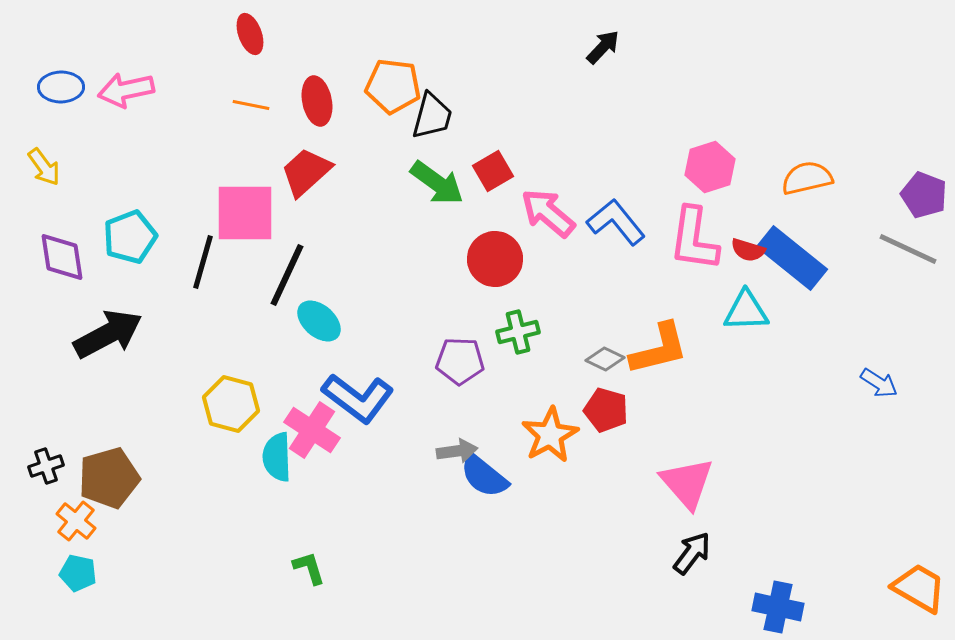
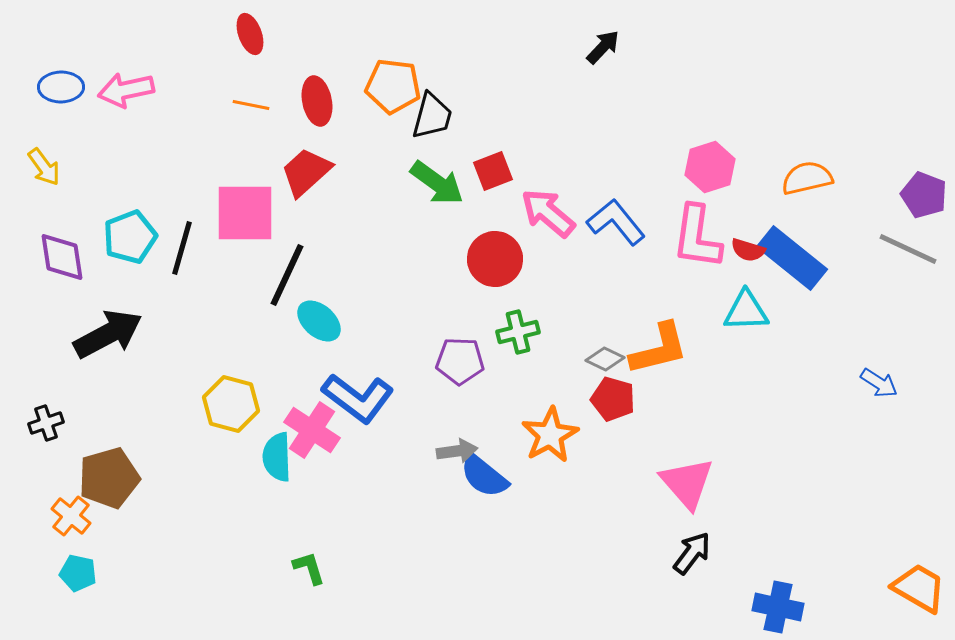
red square at (493, 171): rotated 9 degrees clockwise
pink L-shape at (694, 239): moved 3 px right, 2 px up
black line at (203, 262): moved 21 px left, 14 px up
red pentagon at (606, 410): moved 7 px right, 11 px up
black cross at (46, 466): moved 43 px up
orange cross at (76, 521): moved 5 px left, 5 px up
